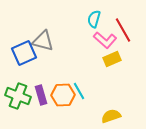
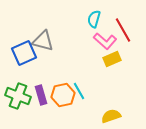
pink L-shape: moved 1 px down
orange hexagon: rotated 10 degrees counterclockwise
